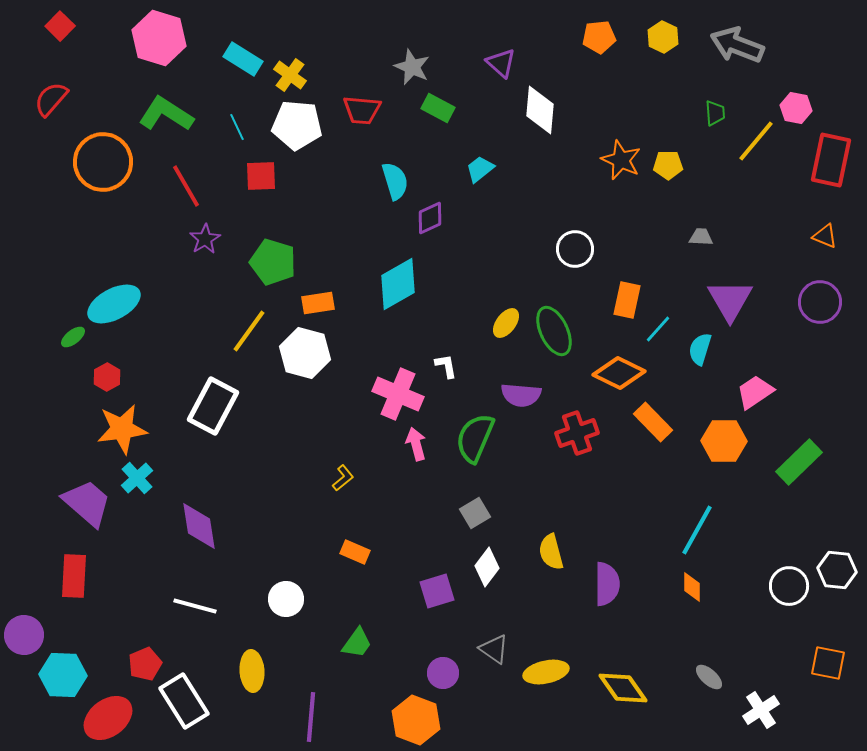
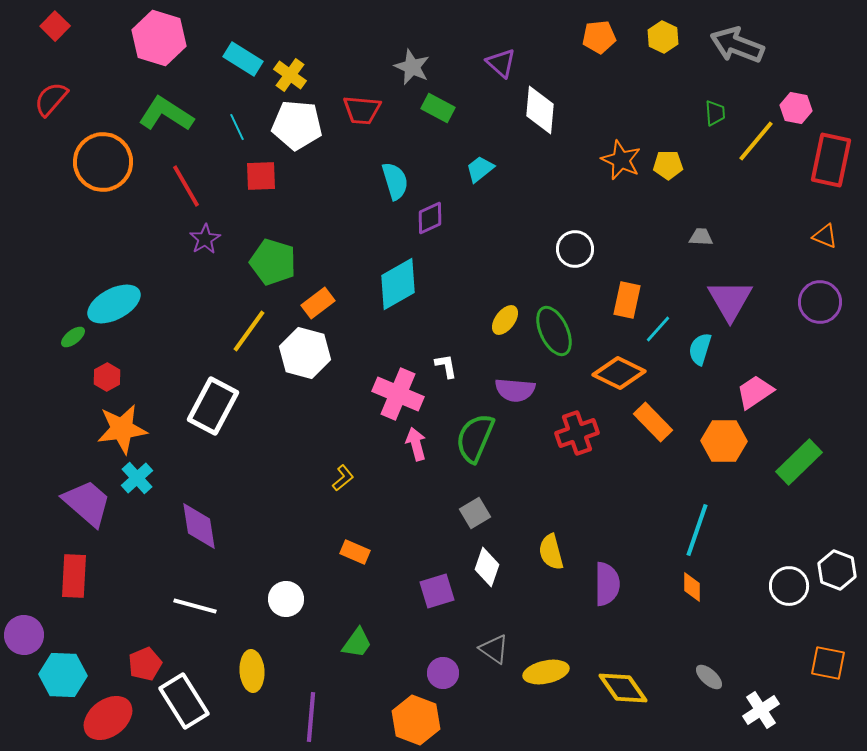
red square at (60, 26): moved 5 px left
orange rectangle at (318, 303): rotated 28 degrees counterclockwise
yellow ellipse at (506, 323): moved 1 px left, 3 px up
purple semicircle at (521, 395): moved 6 px left, 5 px up
cyan line at (697, 530): rotated 10 degrees counterclockwise
white diamond at (487, 567): rotated 18 degrees counterclockwise
white hexagon at (837, 570): rotated 15 degrees clockwise
